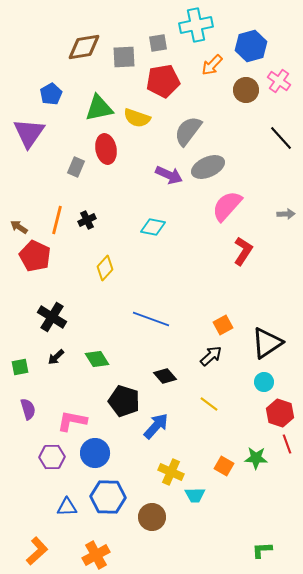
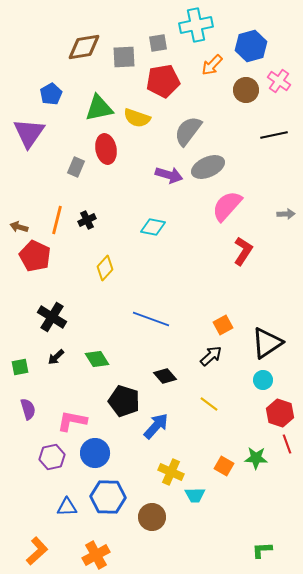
black line at (281, 138): moved 7 px left, 3 px up; rotated 60 degrees counterclockwise
purple arrow at (169, 175): rotated 8 degrees counterclockwise
brown arrow at (19, 227): rotated 18 degrees counterclockwise
cyan circle at (264, 382): moved 1 px left, 2 px up
purple hexagon at (52, 457): rotated 10 degrees counterclockwise
